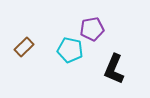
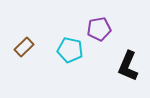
purple pentagon: moved 7 px right
black L-shape: moved 14 px right, 3 px up
